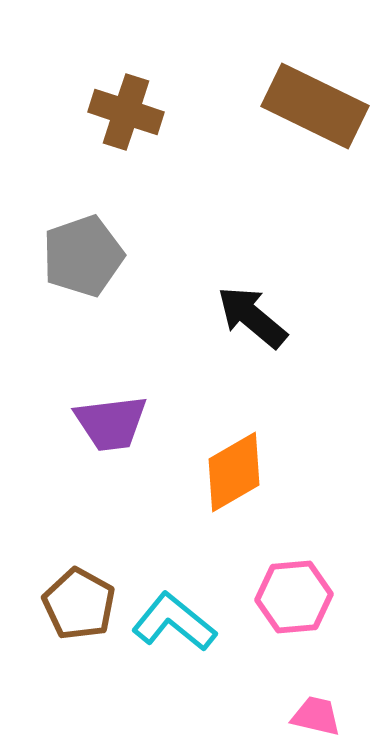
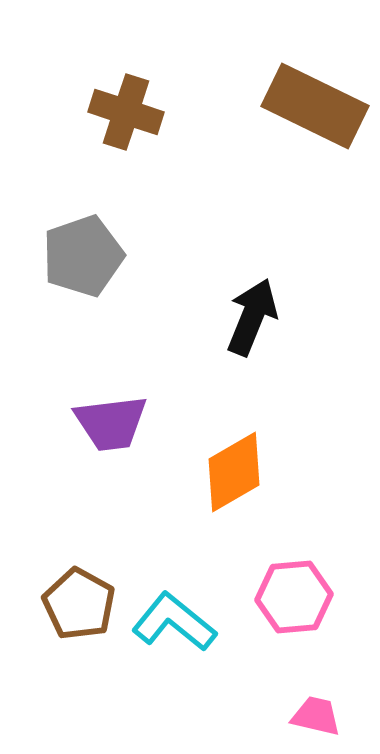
black arrow: rotated 72 degrees clockwise
